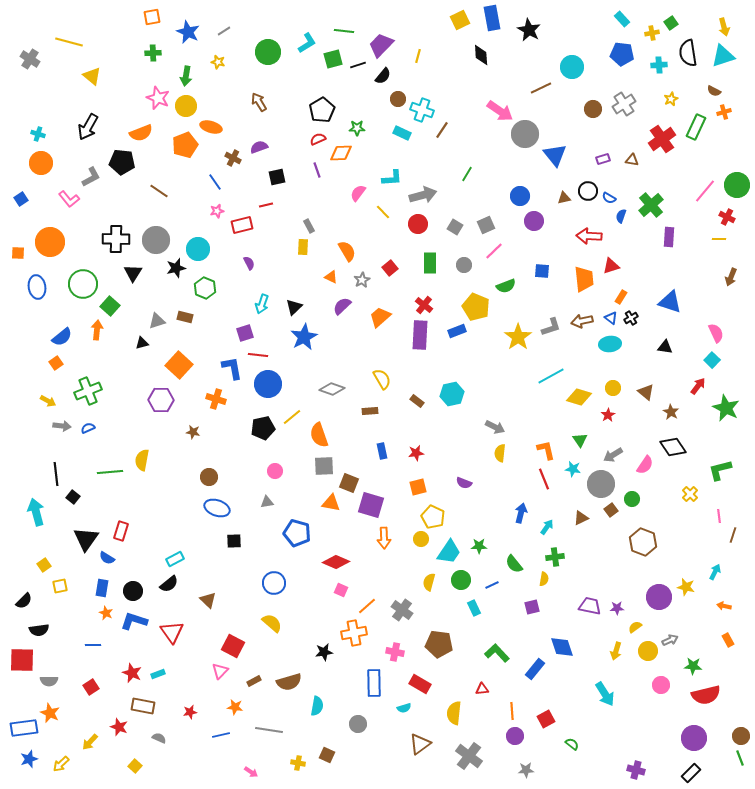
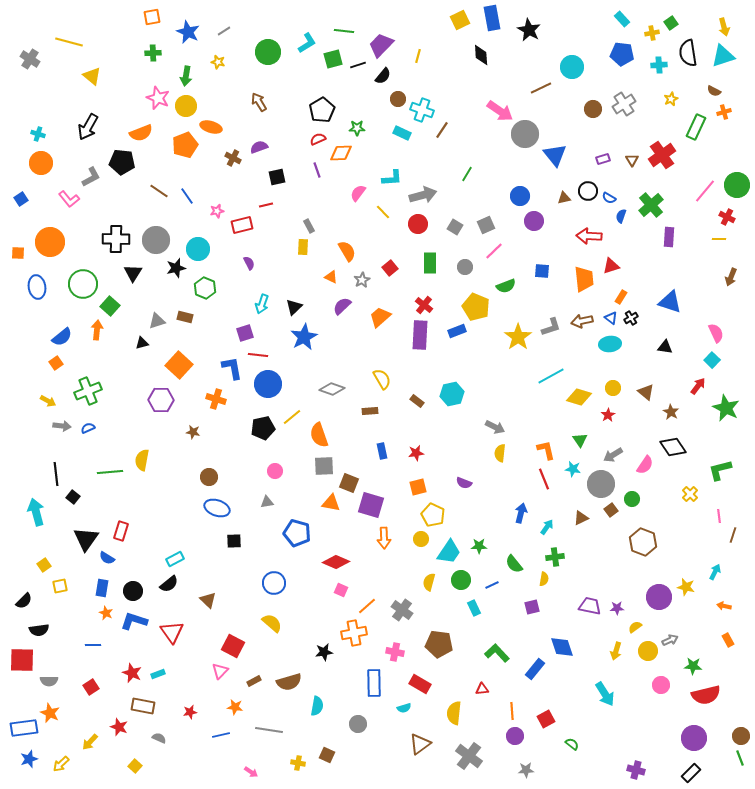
red cross at (662, 139): moved 16 px down
brown triangle at (632, 160): rotated 48 degrees clockwise
blue line at (215, 182): moved 28 px left, 14 px down
gray circle at (464, 265): moved 1 px right, 2 px down
yellow pentagon at (433, 517): moved 2 px up
